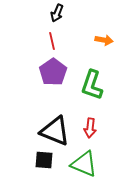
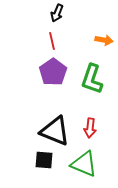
green L-shape: moved 6 px up
